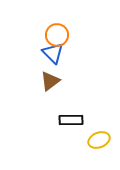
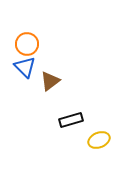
orange circle: moved 30 px left, 9 px down
blue triangle: moved 28 px left, 14 px down
black rectangle: rotated 15 degrees counterclockwise
